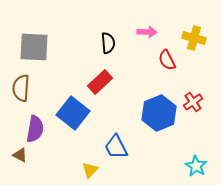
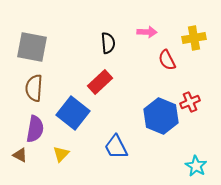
yellow cross: rotated 25 degrees counterclockwise
gray square: moved 2 px left; rotated 8 degrees clockwise
brown semicircle: moved 13 px right
red cross: moved 3 px left; rotated 12 degrees clockwise
blue hexagon: moved 2 px right, 3 px down; rotated 16 degrees counterclockwise
yellow triangle: moved 29 px left, 16 px up
